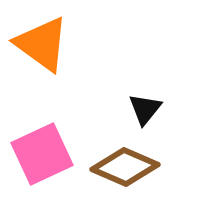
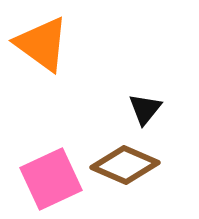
pink square: moved 9 px right, 25 px down
brown diamond: moved 2 px up
